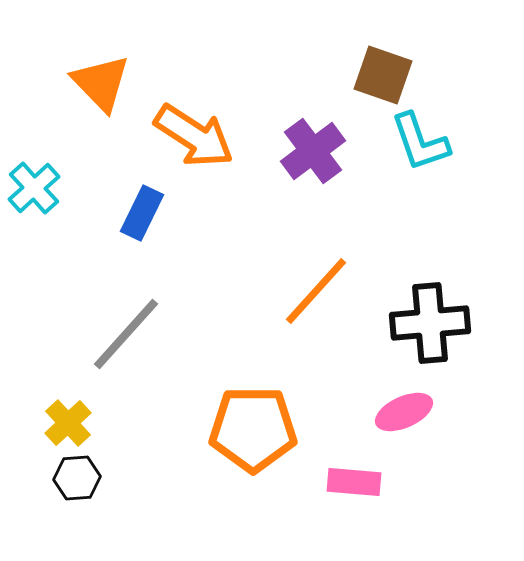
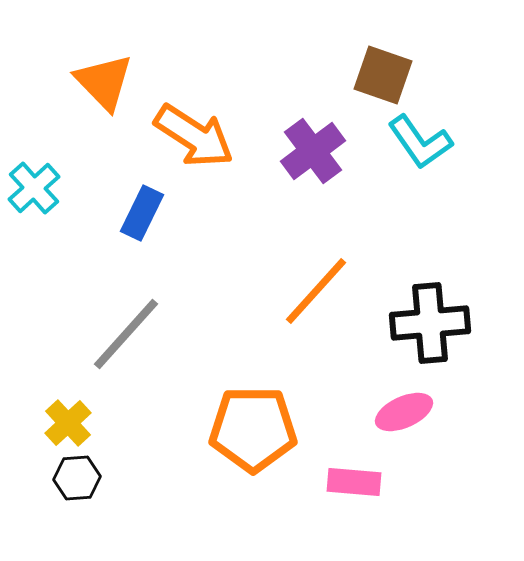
orange triangle: moved 3 px right, 1 px up
cyan L-shape: rotated 16 degrees counterclockwise
